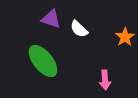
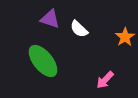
purple triangle: moved 1 px left
pink arrow: rotated 48 degrees clockwise
